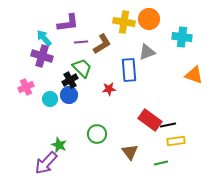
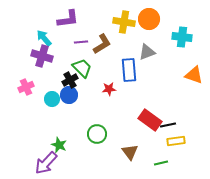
purple L-shape: moved 4 px up
cyan circle: moved 2 px right
